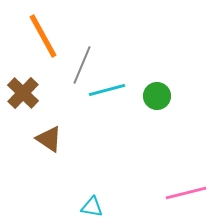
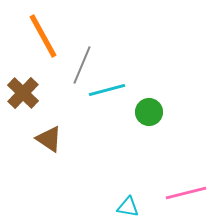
green circle: moved 8 px left, 16 px down
cyan triangle: moved 36 px right
